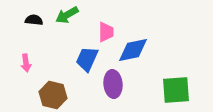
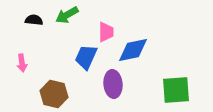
blue trapezoid: moved 1 px left, 2 px up
pink arrow: moved 4 px left
brown hexagon: moved 1 px right, 1 px up
